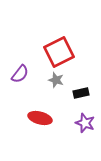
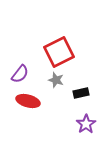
red ellipse: moved 12 px left, 17 px up
purple star: moved 1 px right, 1 px down; rotated 18 degrees clockwise
